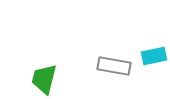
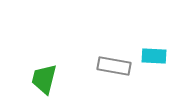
cyan rectangle: rotated 15 degrees clockwise
